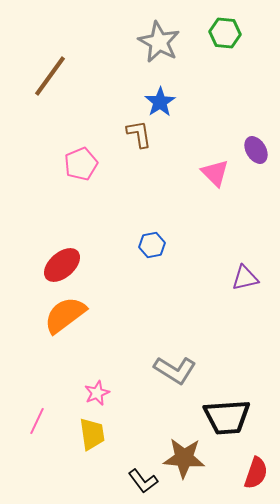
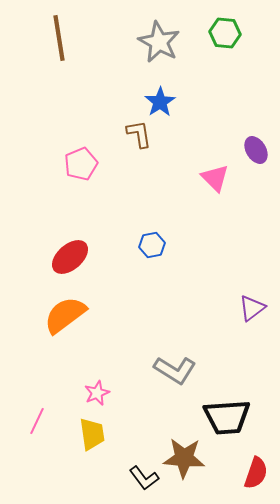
brown line: moved 9 px right, 38 px up; rotated 45 degrees counterclockwise
pink triangle: moved 5 px down
red ellipse: moved 8 px right, 8 px up
purple triangle: moved 7 px right, 30 px down; rotated 24 degrees counterclockwise
black L-shape: moved 1 px right, 3 px up
